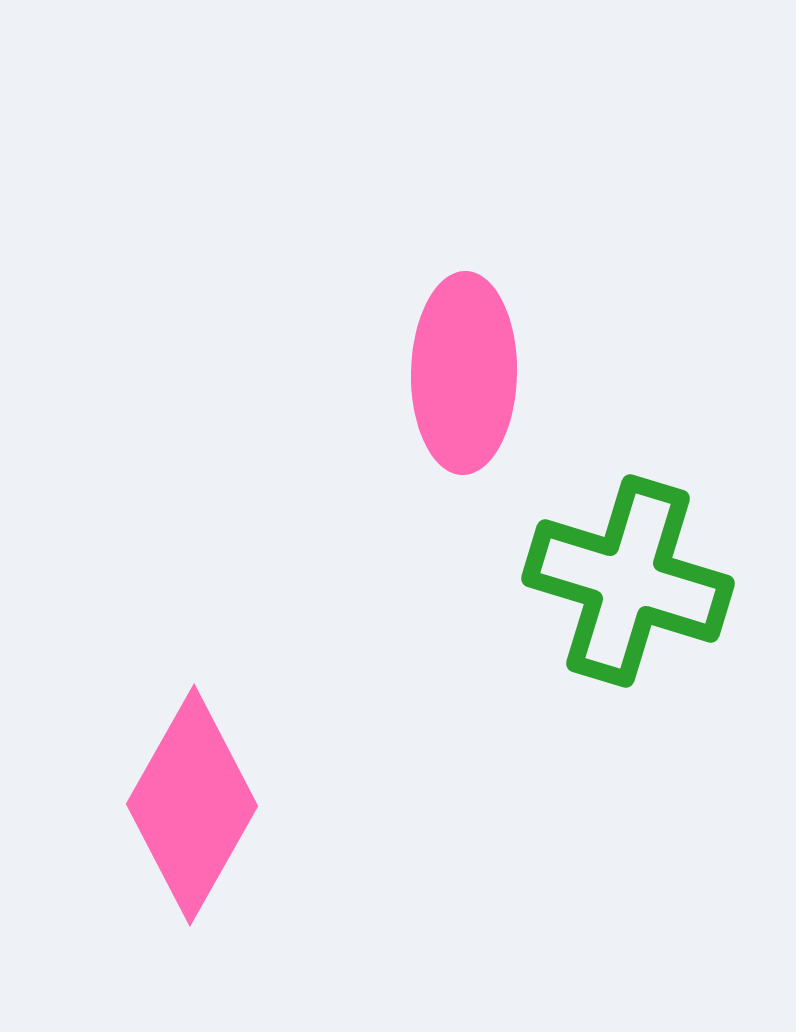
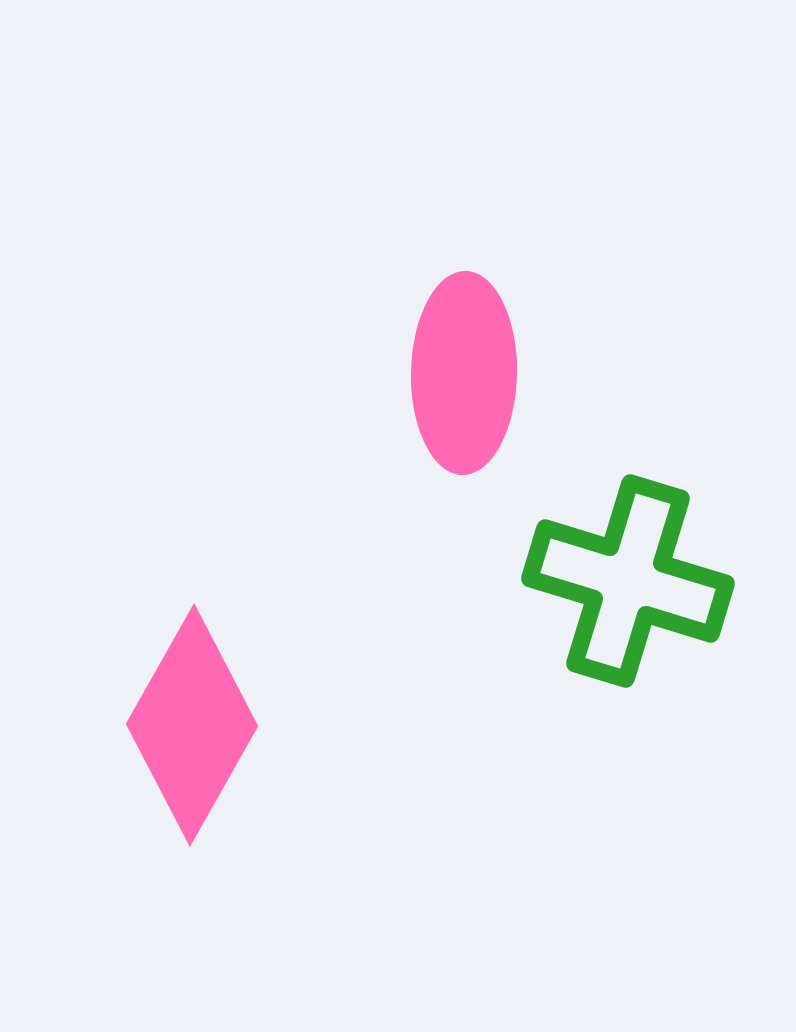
pink diamond: moved 80 px up
